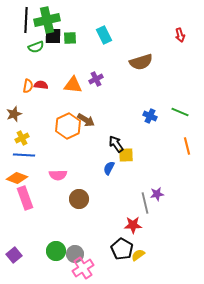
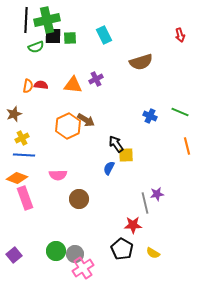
yellow semicircle: moved 15 px right, 2 px up; rotated 112 degrees counterclockwise
